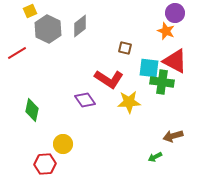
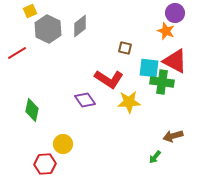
green arrow: rotated 24 degrees counterclockwise
